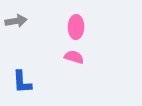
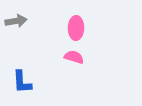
pink ellipse: moved 1 px down
